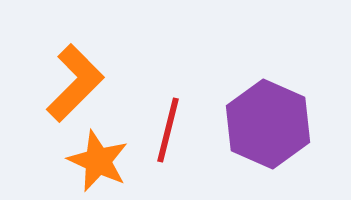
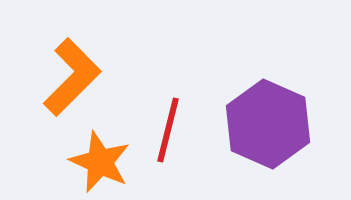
orange L-shape: moved 3 px left, 6 px up
orange star: moved 2 px right, 1 px down
